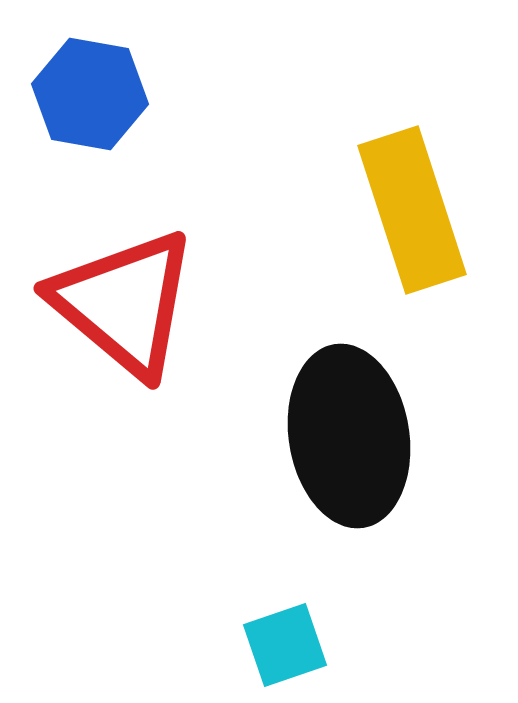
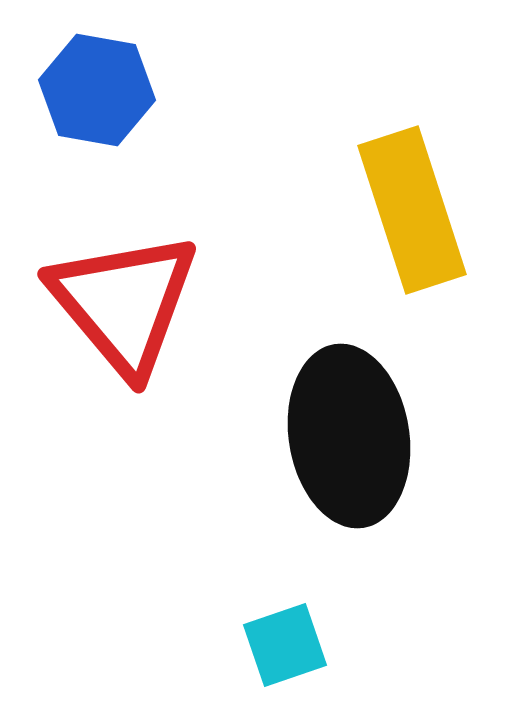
blue hexagon: moved 7 px right, 4 px up
red triangle: rotated 10 degrees clockwise
